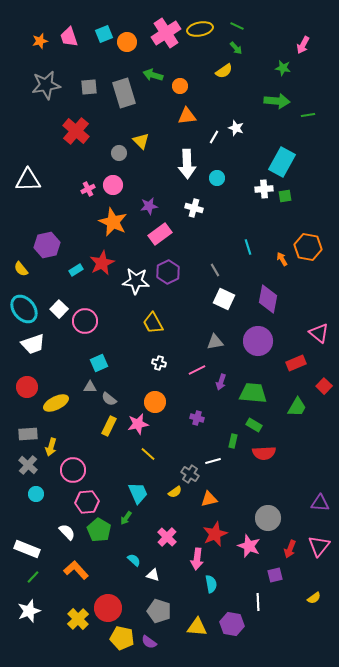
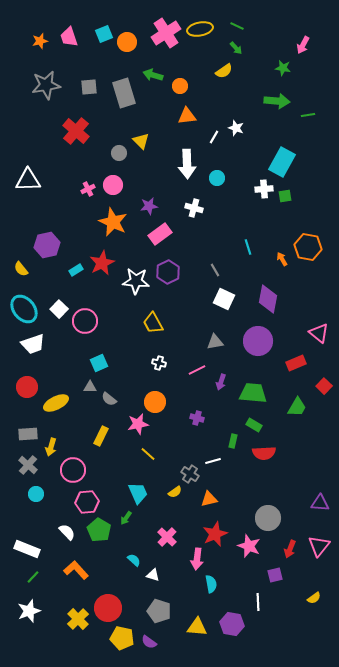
yellow rectangle at (109, 426): moved 8 px left, 10 px down
